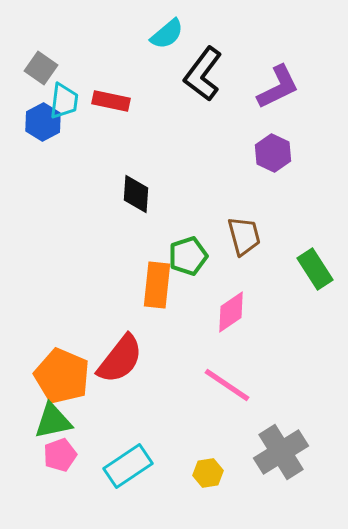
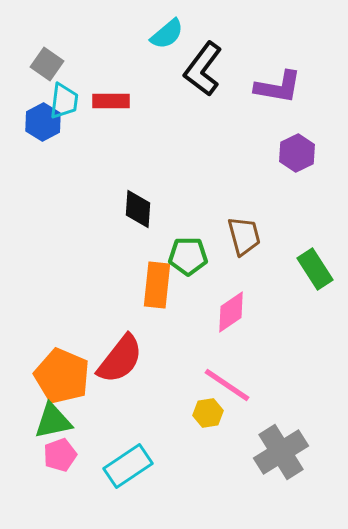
gray square: moved 6 px right, 4 px up
black L-shape: moved 5 px up
purple L-shape: rotated 36 degrees clockwise
red rectangle: rotated 12 degrees counterclockwise
purple hexagon: moved 24 px right; rotated 9 degrees clockwise
black diamond: moved 2 px right, 15 px down
green pentagon: rotated 18 degrees clockwise
yellow hexagon: moved 60 px up
